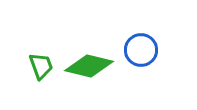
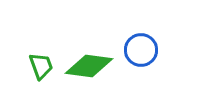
green diamond: rotated 6 degrees counterclockwise
